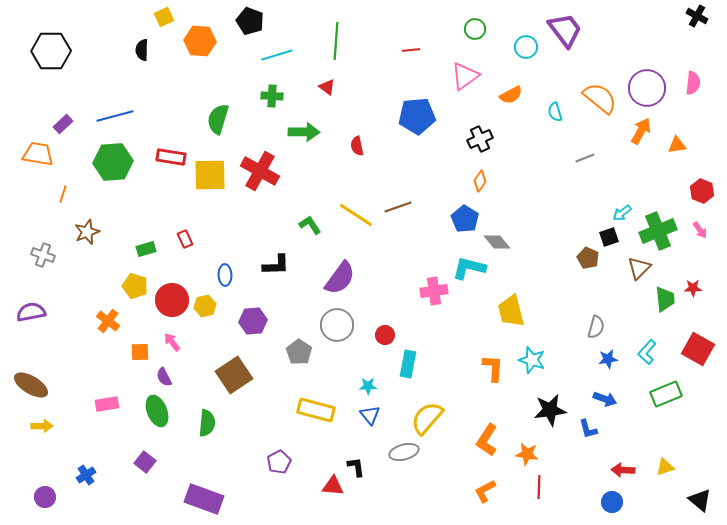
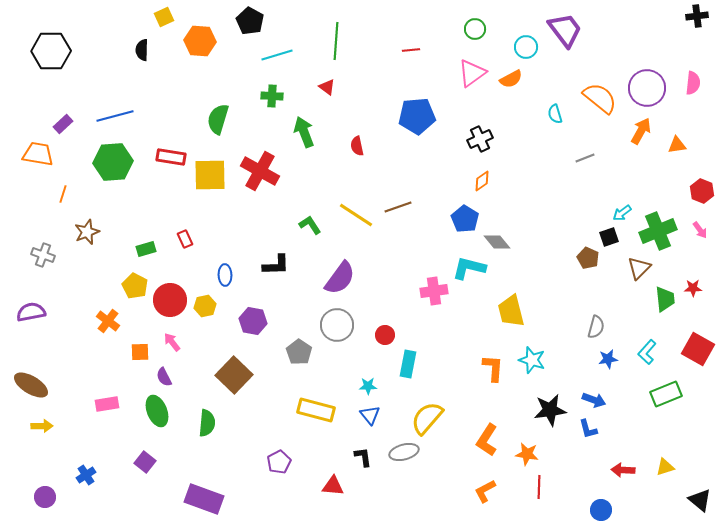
black cross at (697, 16): rotated 35 degrees counterclockwise
black pentagon at (250, 21): rotated 8 degrees clockwise
pink triangle at (465, 76): moved 7 px right, 3 px up
orange semicircle at (511, 95): moved 16 px up
cyan semicircle at (555, 112): moved 2 px down
green arrow at (304, 132): rotated 112 degrees counterclockwise
orange diamond at (480, 181): moved 2 px right; rotated 20 degrees clockwise
yellow pentagon at (135, 286): rotated 10 degrees clockwise
red circle at (172, 300): moved 2 px left
purple hexagon at (253, 321): rotated 16 degrees clockwise
brown square at (234, 375): rotated 12 degrees counterclockwise
blue arrow at (605, 399): moved 11 px left, 1 px down
black L-shape at (356, 467): moved 7 px right, 10 px up
blue circle at (612, 502): moved 11 px left, 8 px down
